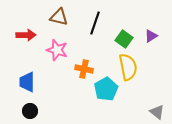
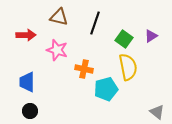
cyan pentagon: rotated 15 degrees clockwise
